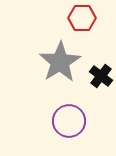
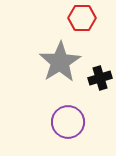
black cross: moved 1 px left, 2 px down; rotated 35 degrees clockwise
purple circle: moved 1 px left, 1 px down
